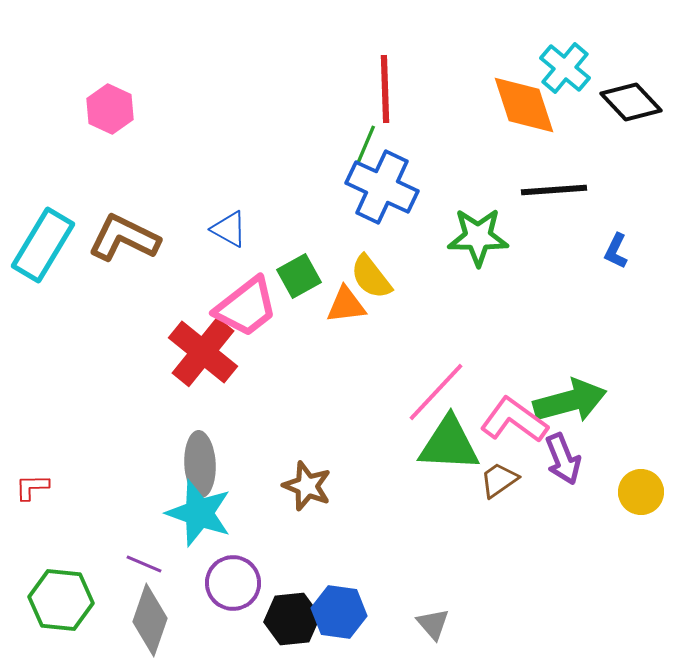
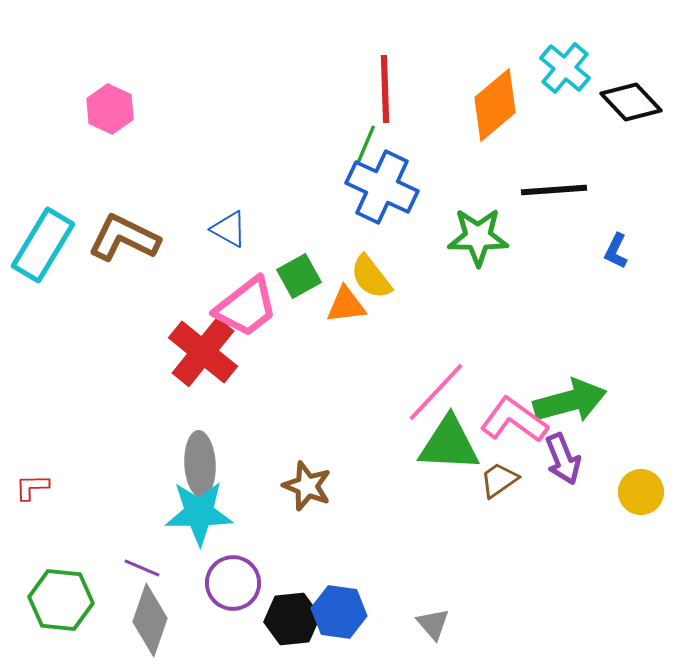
orange diamond: moved 29 px left; rotated 68 degrees clockwise
cyan star: rotated 20 degrees counterclockwise
purple line: moved 2 px left, 4 px down
